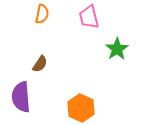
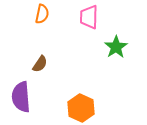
pink trapezoid: rotated 15 degrees clockwise
green star: moved 1 px left, 2 px up
